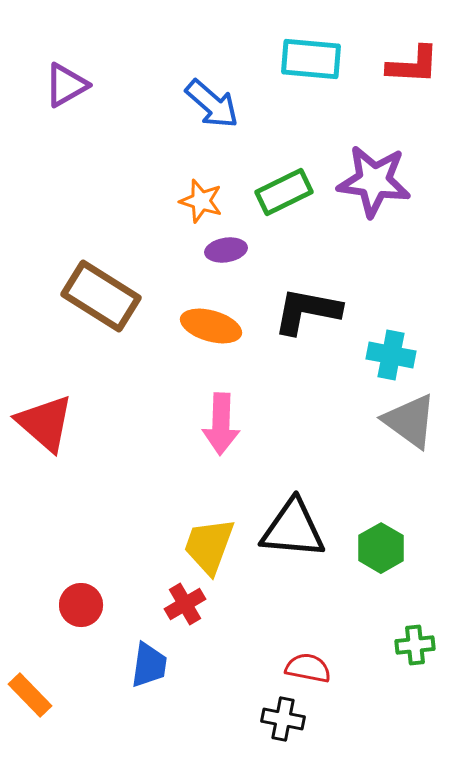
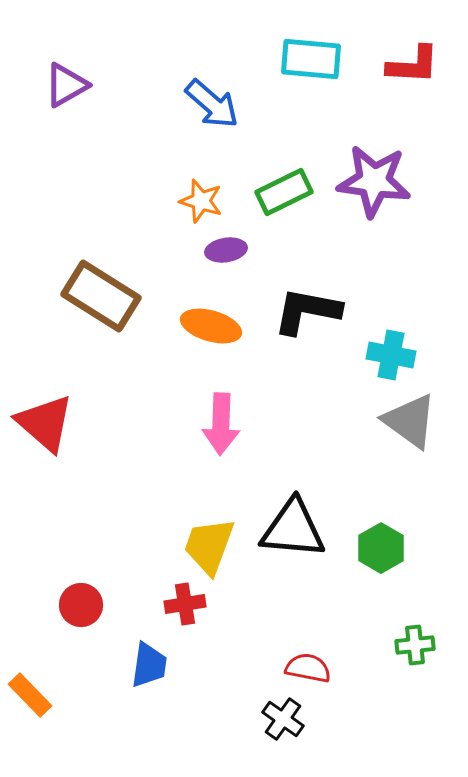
red cross: rotated 21 degrees clockwise
black cross: rotated 24 degrees clockwise
